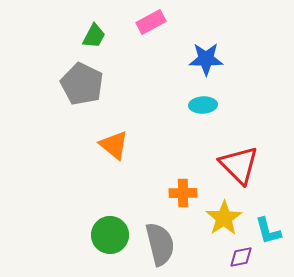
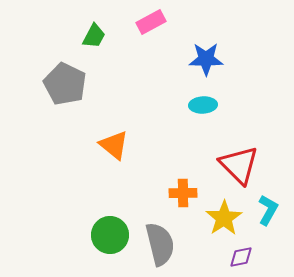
gray pentagon: moved 17 px left
cyan L-shape: moved 21 px up; rotated 136 degrees counterclockwise
